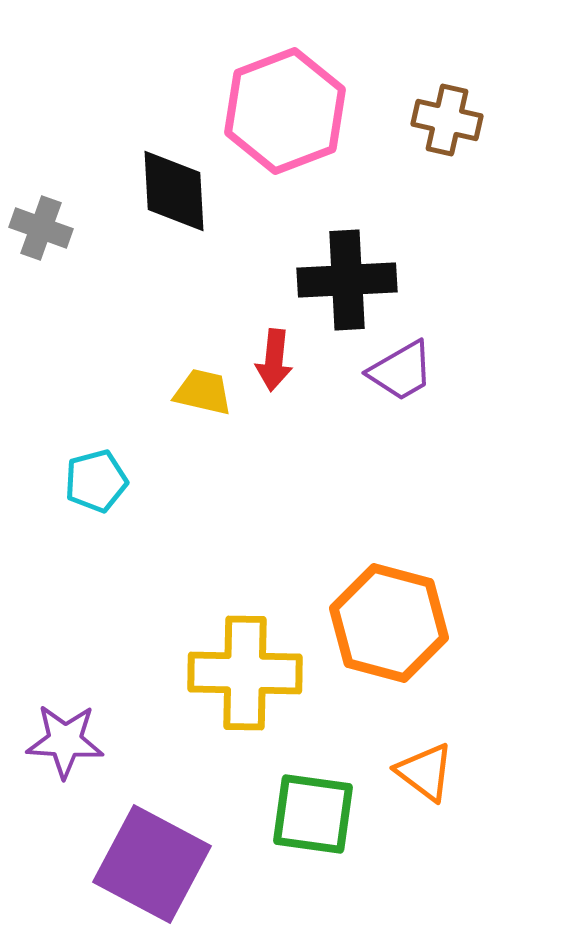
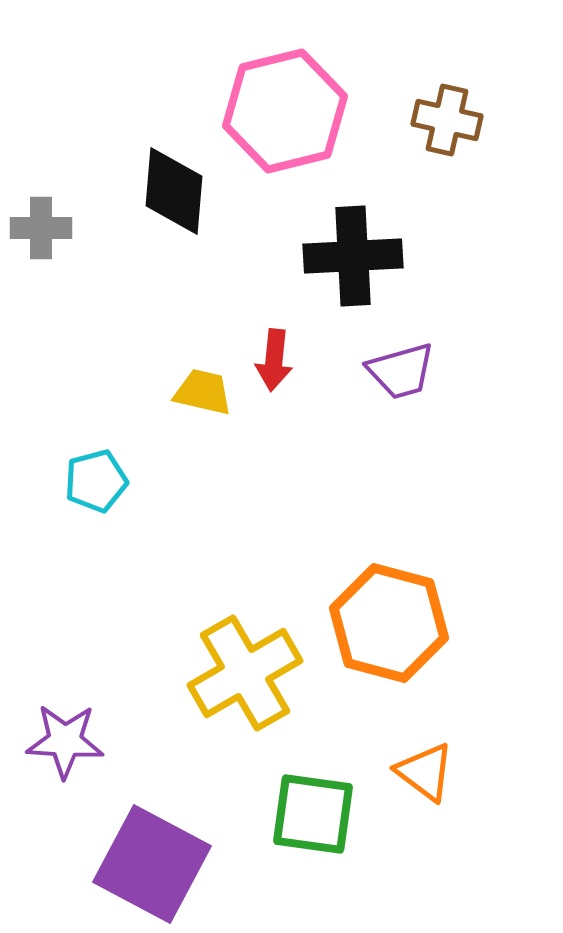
pink hexagon: rotated 7 degrees clockwise
black diamond: rotated 8 degrees clockwise
gray cross: rotated 20 degrees counterclockwise
black cross: moved 6 px right, 24 px up
purple trapezoid: rotated 14 degrees clockwise
yellow cross: rotated 31 degrees counterclockwise
